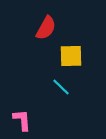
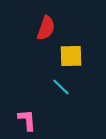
red semicircle: rotated 10 degrees counterclockwise
pink L-shape: moved 5 px right
